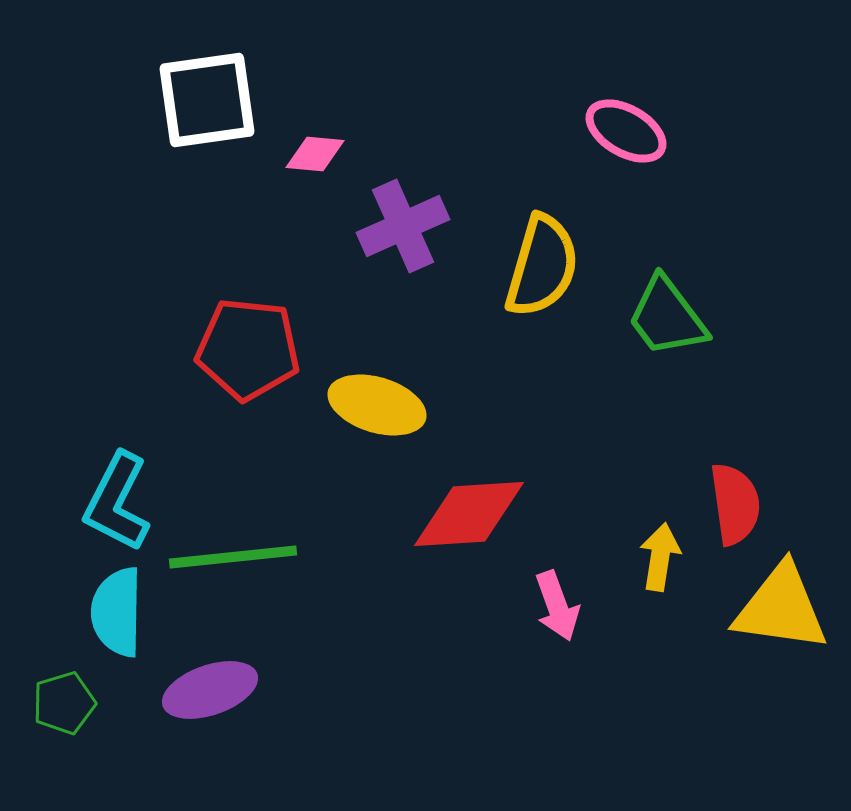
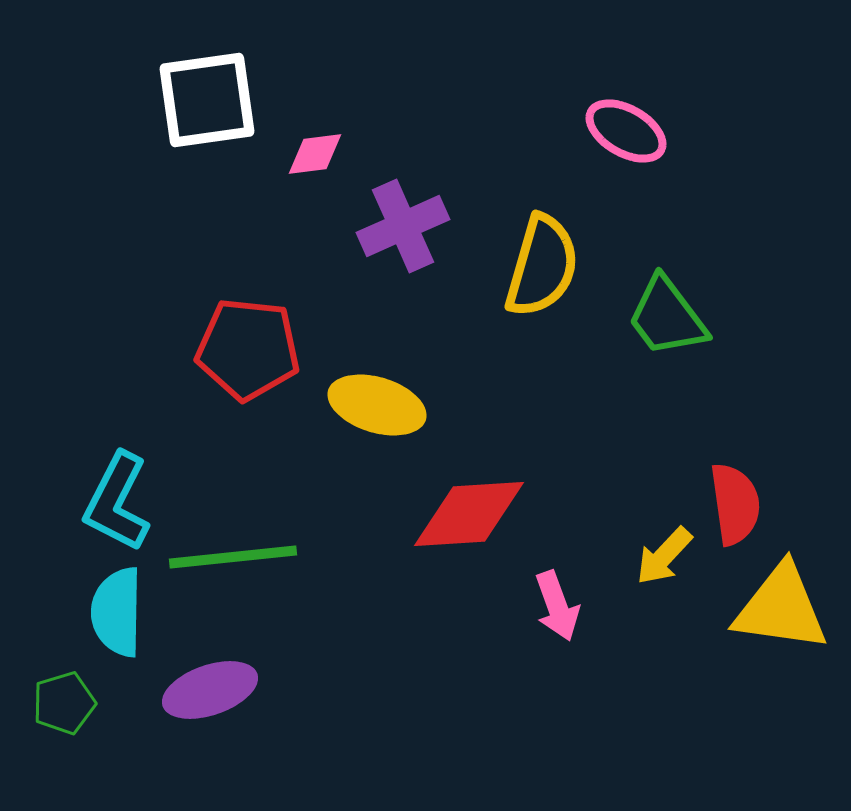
pink diamond: rotated 12 degrees counterclockwise
yellow arrow: moved 4 px right, 1 px up; rotated 146 degrees counterclockwise
